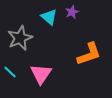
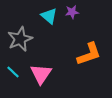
purple star: rotated 16 degrees clockwise
cyan triangle: moved 1 px up
gray star: moved 1 px down
cyan line: moved 3 px right
